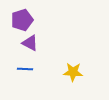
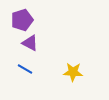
blue line: rotated 28 degrees clockwise
